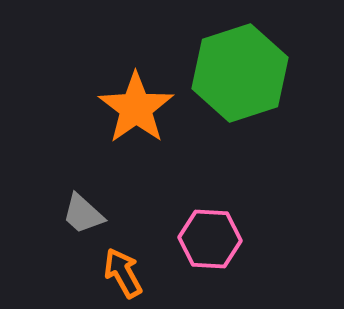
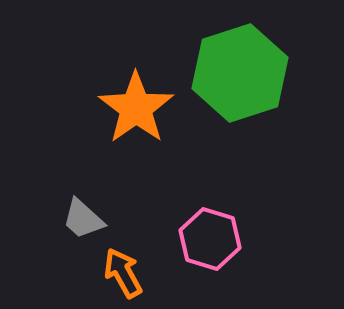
gray trapezoid: moved 5 px down
pink hexagon: rotated 14 degrees clockwise
